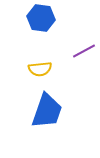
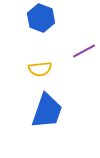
blue hexagon: rotated 12 degrees clockwise
